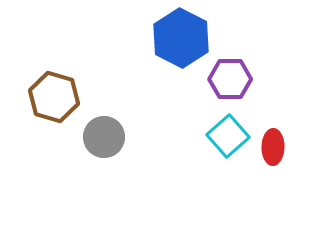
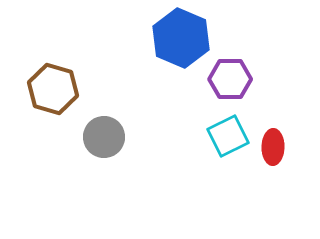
blue hexagon: rotated 4 degrees counterclockwise
brown hexagon: moved 1 px left, 8 px up
cyan square: rotated 15 degrees clockwise
